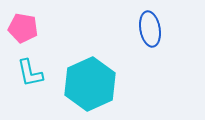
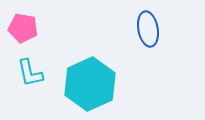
blue ellipse: moved 2 px left
